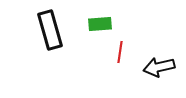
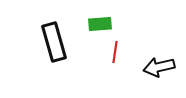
black rectangle: moved 4 px right, 12 px down
red line: moved 5 px left
